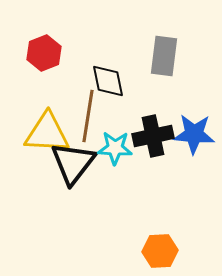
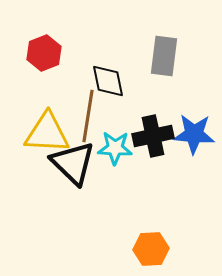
black triangle: rotated 24 degrees counterclockwise
orange hexagon: moved 9 px left, 2 px up
